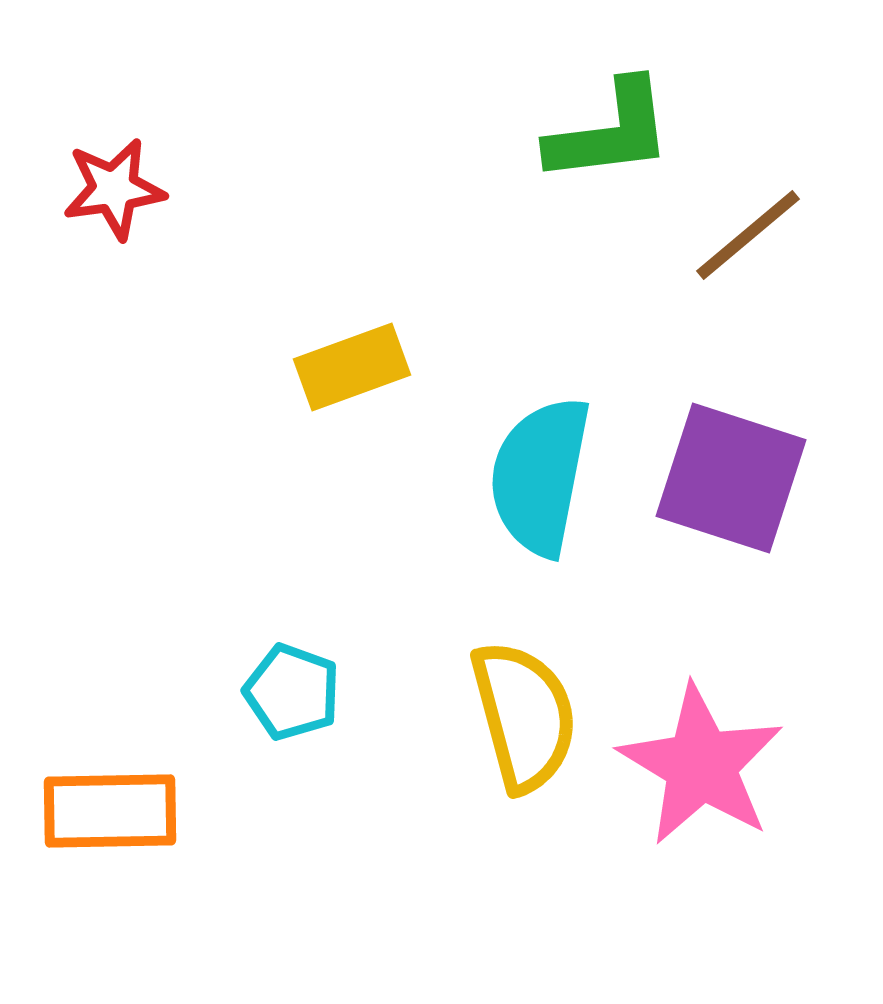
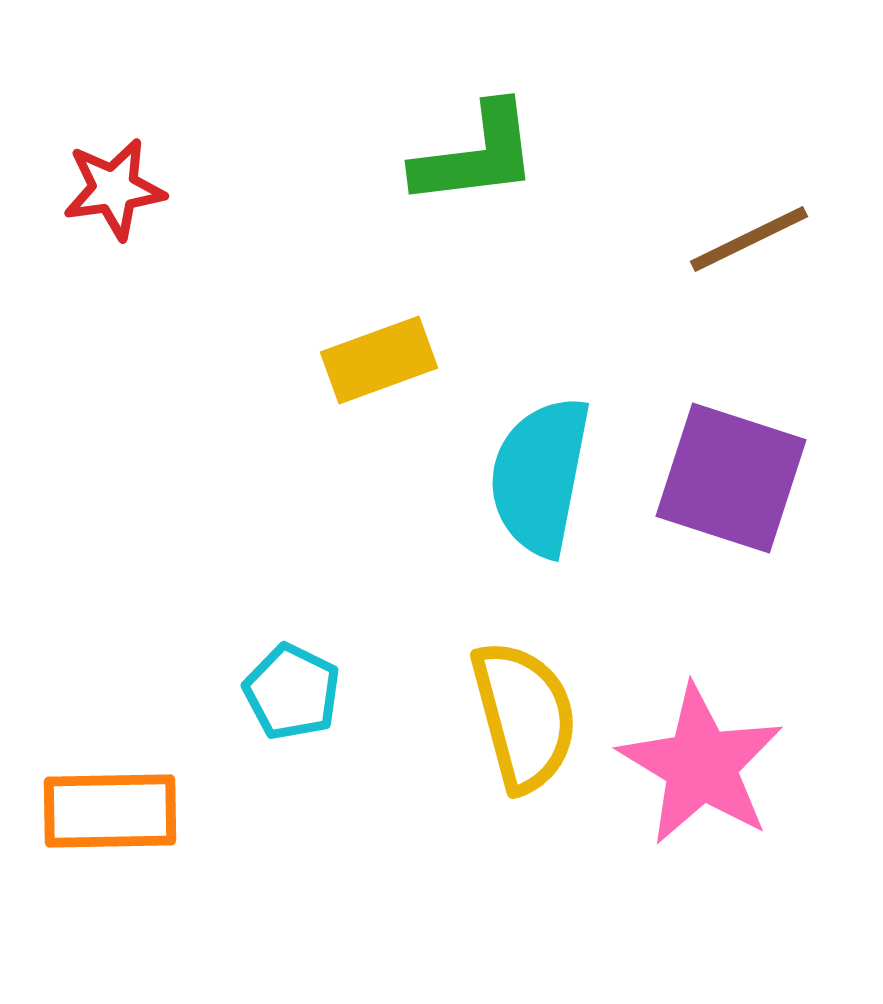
green L-shape: moved 134 px left, 23 px down
brown line: moved 1 px right, 4 px down; rotated 14 degrees clockwise
yellow rectangle: moved 27 px right, 7 px up
cyan pentagon: rotated 6 degrees clockwise
